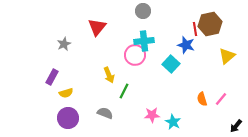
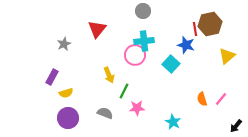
red triangle: moved 2 px down
pink star: moved 15 px left, 7 px up
